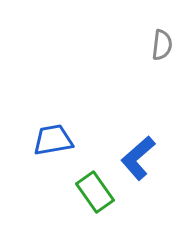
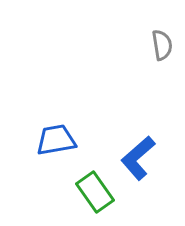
gray semicircle: rotated 16 degrees counterclockwise
blue trapezoid: moved 3 px right
